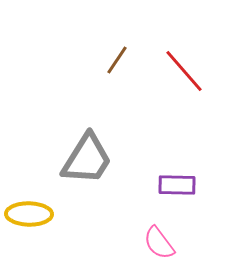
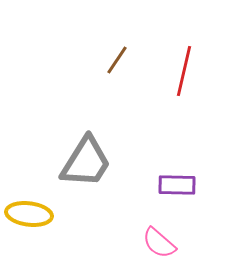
red line: rotated 54 degrees clockwise
gray trapezoid: moved 1 px left, 3 px down
yellow ellipse: rotated 6 degrees clockwise
pink semicircle: rotated 12 degrees counterclockwise
